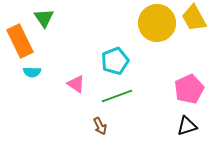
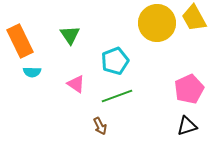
green triangle: moved 26 px right, 17 px down
